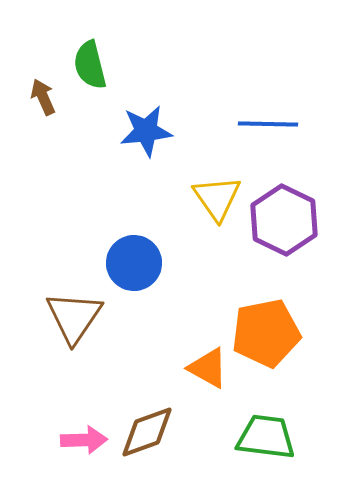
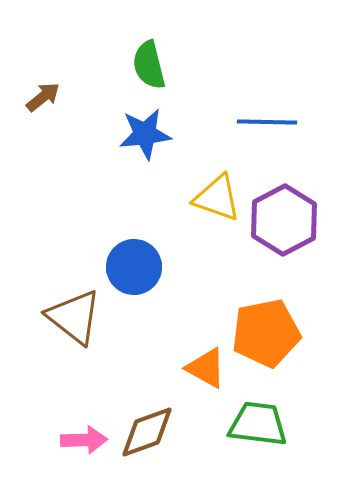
green semicircle: moved 59 px right
brown arrow: rotated 75 degrees clockwise
blue line: moved 1 px left, 2 px up
blue star: moved 1 px left, 3 px down
yellow triangle: rotated 36 degrees counterclockwise
purple hexagon: rotated 6 degrees clockwise
blue circle: moved 4 px down
brown triangle: rotated 26 degrees counterclockwise
orange triangle: moved 2 px left
green trapezoid: moved 8 px left, 13 px up
